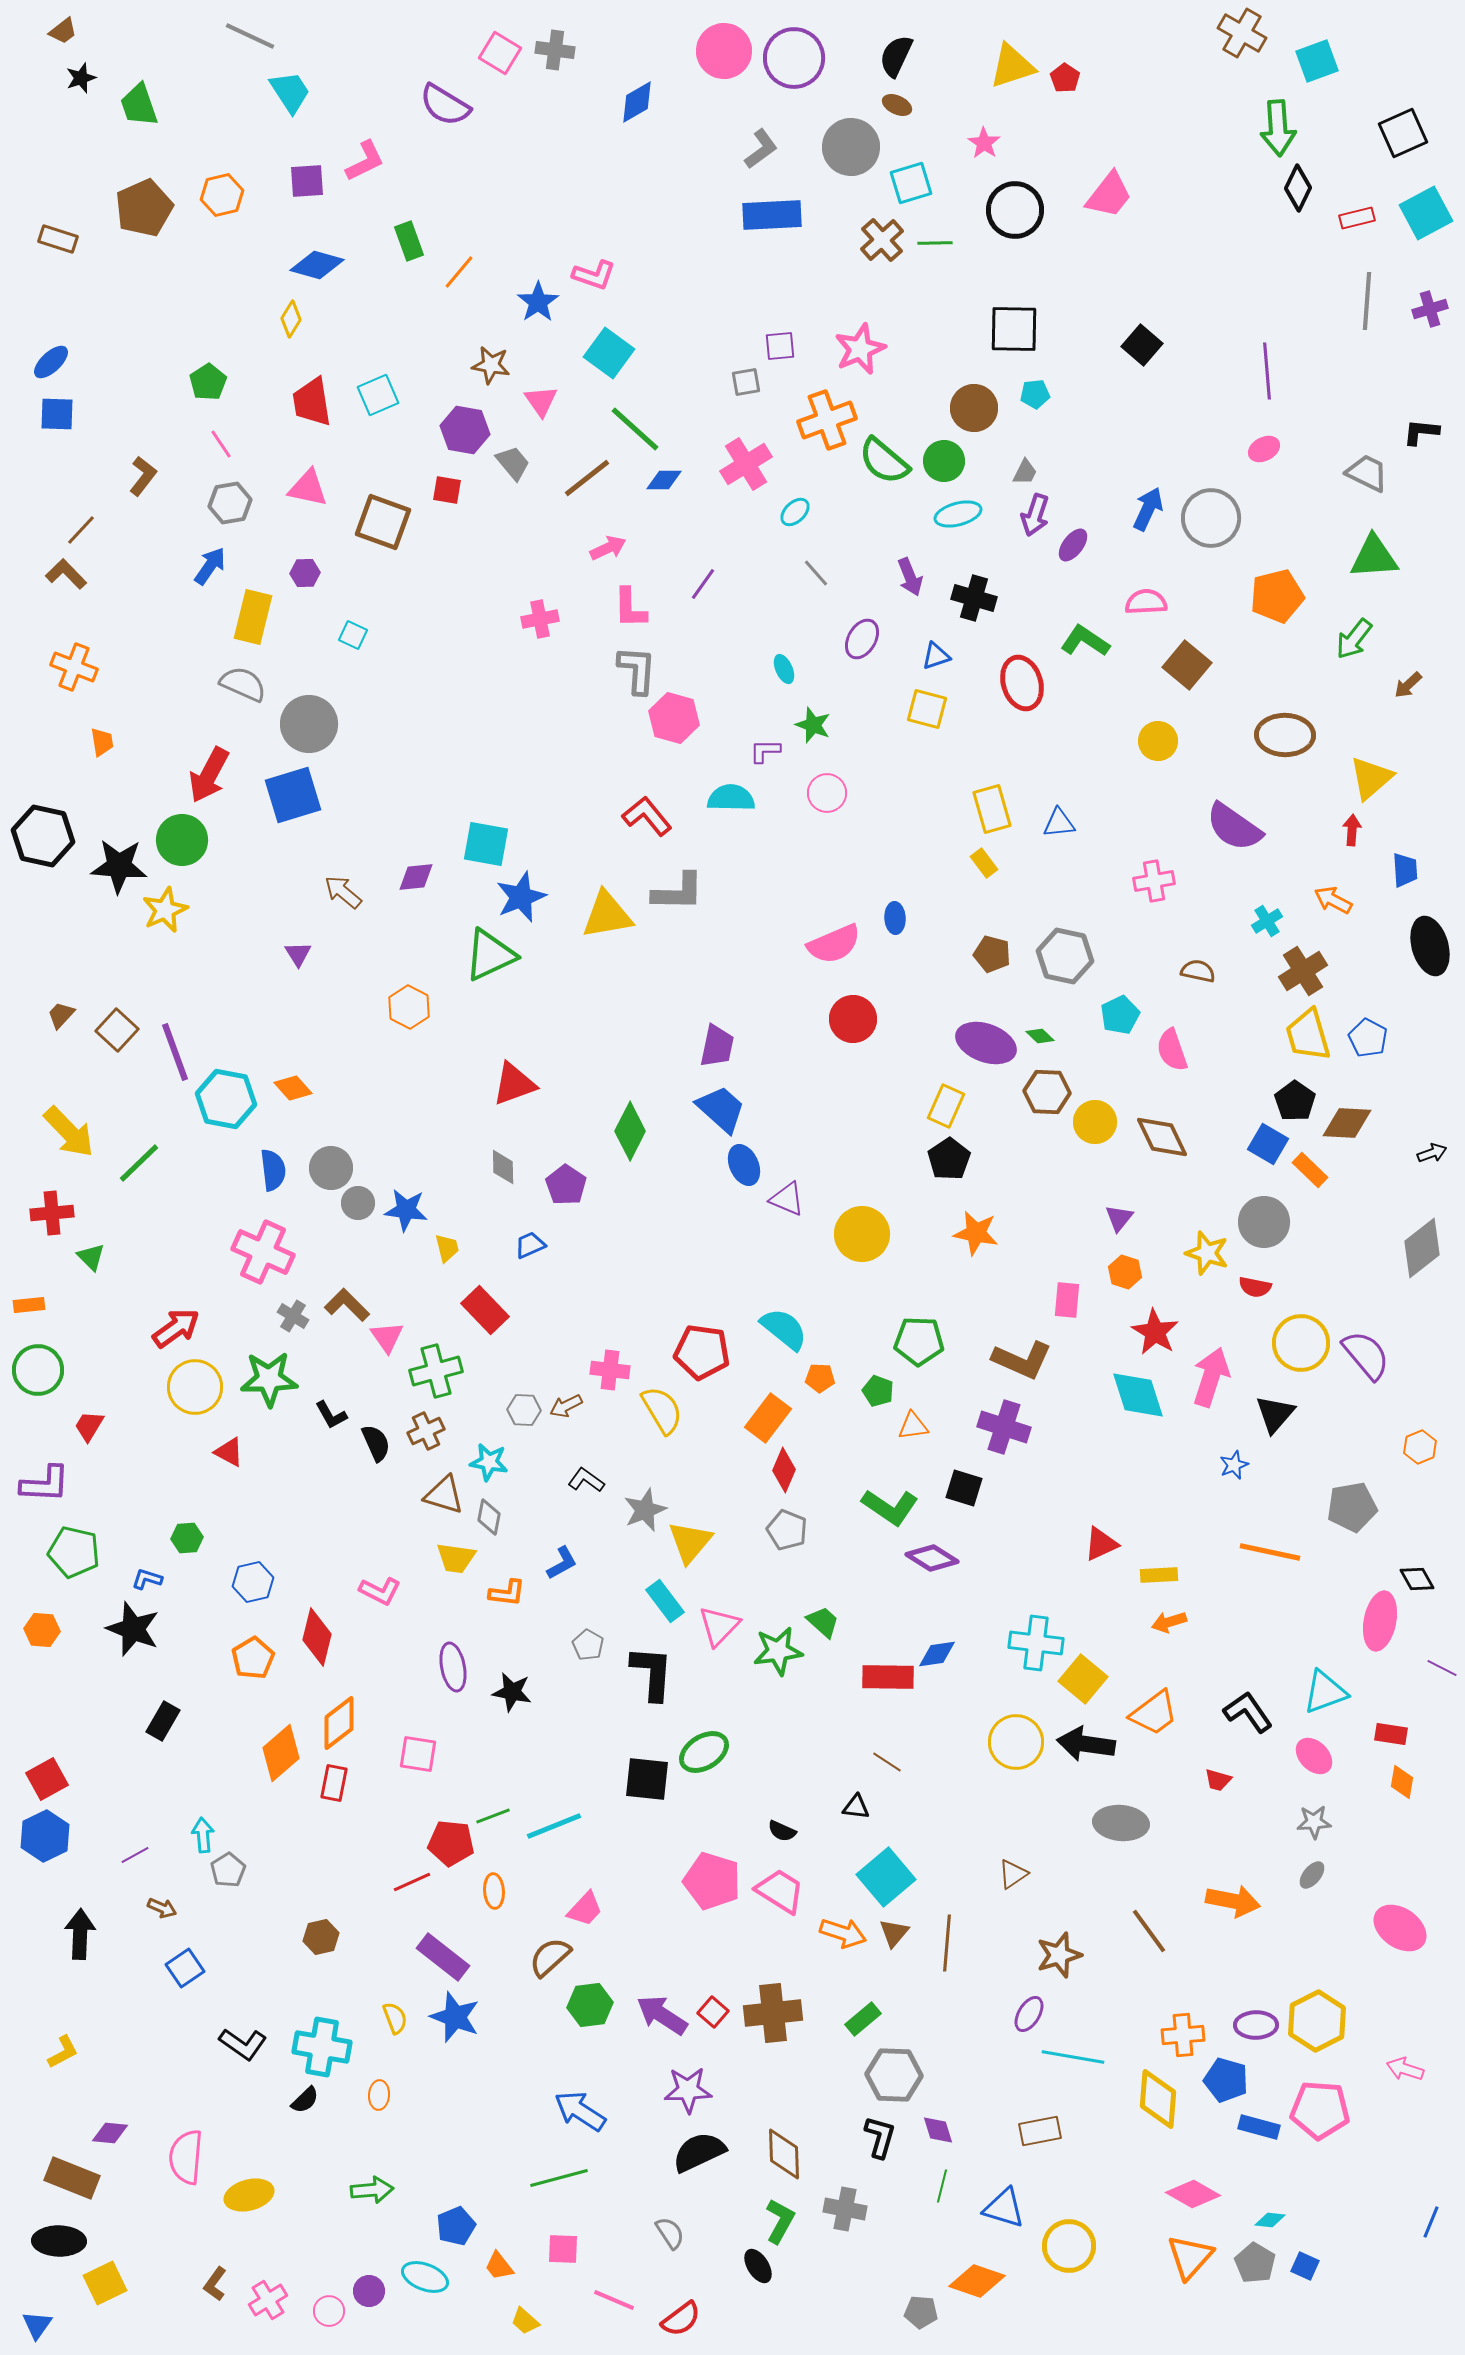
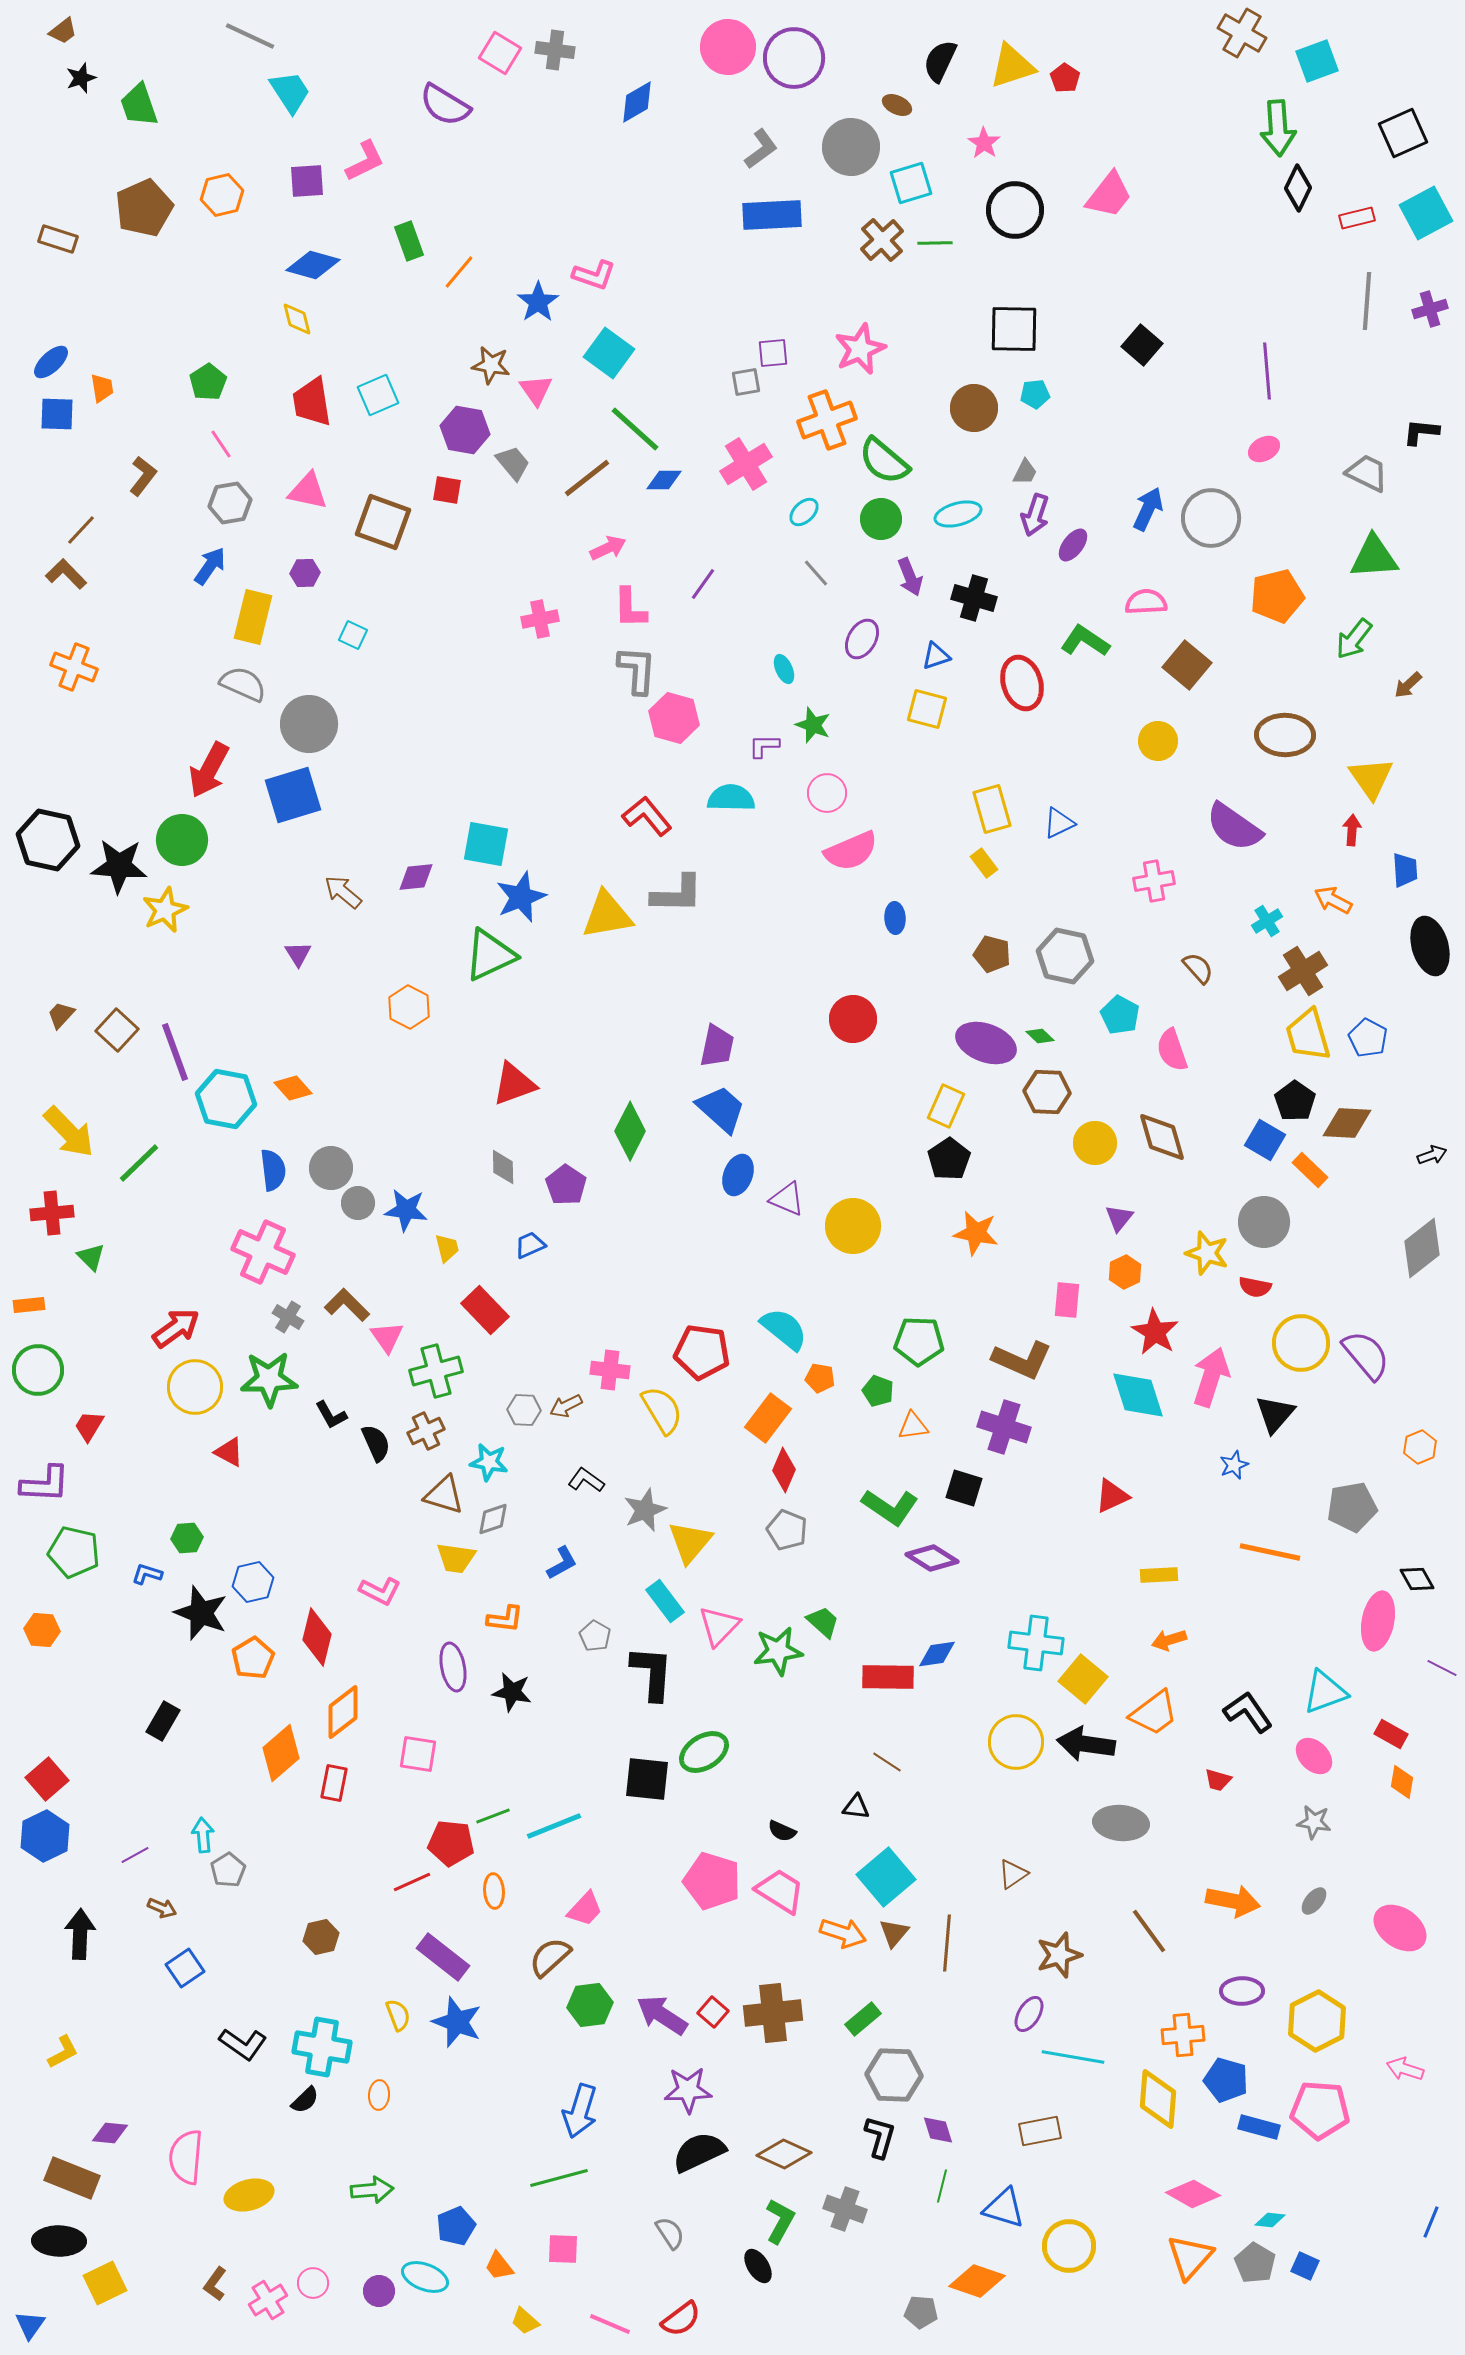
pink circle at (724, 51): moved 4 px right, 4 px up
black semicircle at (896, 56): moved 44 px right, 5 px down
blue diamond at (317, 265): moved 4 px left
yellow diamond at (291, 319): moved 6 px right; rotated 45 degrees counterclockwise
purple square at (780, 346): moved 7 px left, 7 px down
pink triangle at (541, 401): moved 5 px left, 11 px up
green circle at (944, 461): moved 63 px left, 58 px down
pink triangle at (308, 488): moved 3 px down
cyan ellipse at (795, 512): moved 9 px right
orange trapezoid at (102, 742): moved 354 px up
purple L-shape at (765, 751): moved 1 px left, 5 px up
red arrow at (209, 775): moved 5 px up
yellow triangle at (1371, 778): rotated 24 degrees counterclockwise
blue triangle at (1059, 823): rotated 20 degrees counterclockwise
black hexagon at (43, 836): moved 5 px right, 4 px down
gray L-shape at (678, 892): moved 1 px left, 2 px down
pink semicircle at (834, 944): moved 17 px right, 93 px up
brown semicircle at (1198, 971): moved 3 px up; rotated 36 degrees clockwise
cyan pentagon at (1120, 1015): rotated 18 degrees counterclockwise
yellow circle at (1095, 1122): moved 21 px down
brown diamond at (1162, 1137): rotated 10 degrees clockwise
blue square at (1268, 1144): moved 3 px left, 4 px up
black arrow at (1432, 1153): moved 2 px down
blue ellipse at (744, 1165): moved 6 px left, 10 px down; rotated 45 degrees clockwise
yellow circle at (862, 1234): moved 9 px left, 8 px up
orange hexagon at (1125, 1272): rotated 16 degrees clockwise
gray cross at (293, 1316): moved 5 px left, 1 px down
orange pentagon at (820, 1378): rotated 8 degrees clockwise
gray diamond at (489, 1517): moved 4 px right, 2 px down; rotated 60 degrees clockwise
red triangle at (1101, 1544): moved 11 px right, 48 px up
blue L-shape at (147, 1579): moved 5 px up
orange L-shape at (507, 1593): moved 2 px left, 26 px down
pink ellipse at (1380, 1621): moved 2 px left
orange arrow at (1169, 1622): moved 18 px down
black star at (133, 1629): moved 68 px right, 16 px up
gray pentagon at (588, 1645): moved 7 px right, 9 px up
orange diamond at (339, 1723): moved 4 px right, 11 px up
red rectangle at (1391, 1734): rotated 20 degrees clockwise
red square at (47, 1779): rotated 12 degrees counterclockwise
gray star at (1314, 1822): rotated 12 degrees clockwise
gray ellipse at (1312, 1875): moved 2 px right, 26 px down
blue star at (455, 2017): moved 2 px right, 5 px down
yellow semicircle at (395, 2018): moved 3 px right, 3 px up
purple ellipse at (1256, 2025): moved 14 px left, 34 px up
blue arrow at (580, 2111): rotated 106 degrees counterclockwise
brown diamond at (784, 2154): rotated 64 degrees counterclockwise
gray cross at (845, 2209): rotated 9 degrees clockwise
purple circle at (369, 2291): moved 10 px right
pink line at (614, 2300): moved 4 px left, 24 px down
pink circle at (329, 2311): moved 16 px left, 28 px up
blue triangle at (37, 2325): moved 7 px left
